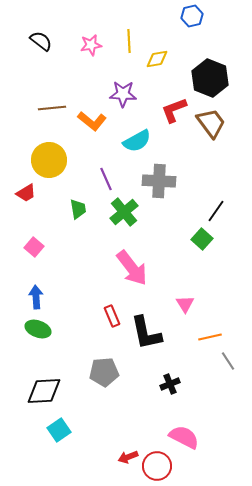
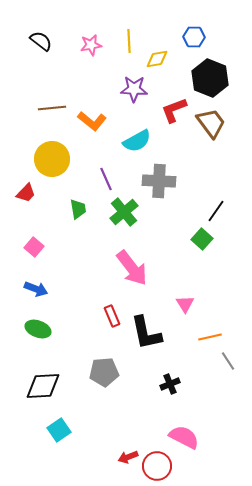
blue hexagon: moved 2 px right, 21 px down; rotated 15 degrees clockwise
purple star: moved 11 px right, 5 px up
yellow circle: moved 3 px right, 1 px up
red trapezoid: rotated 15 degrees counterclockwise
blue arrow: moved 8 px up; rotated 115 degrees clockwise
black diamond: moved 1 px left, 5 px up
